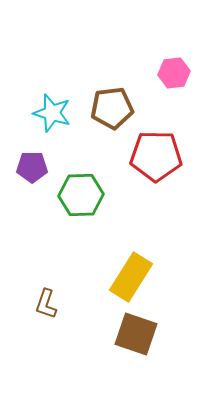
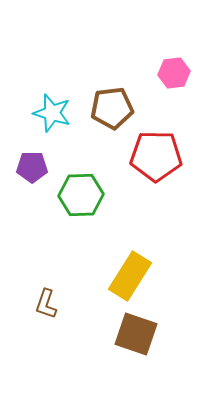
yellow rectangle: moved 1 px left, 1 px up
